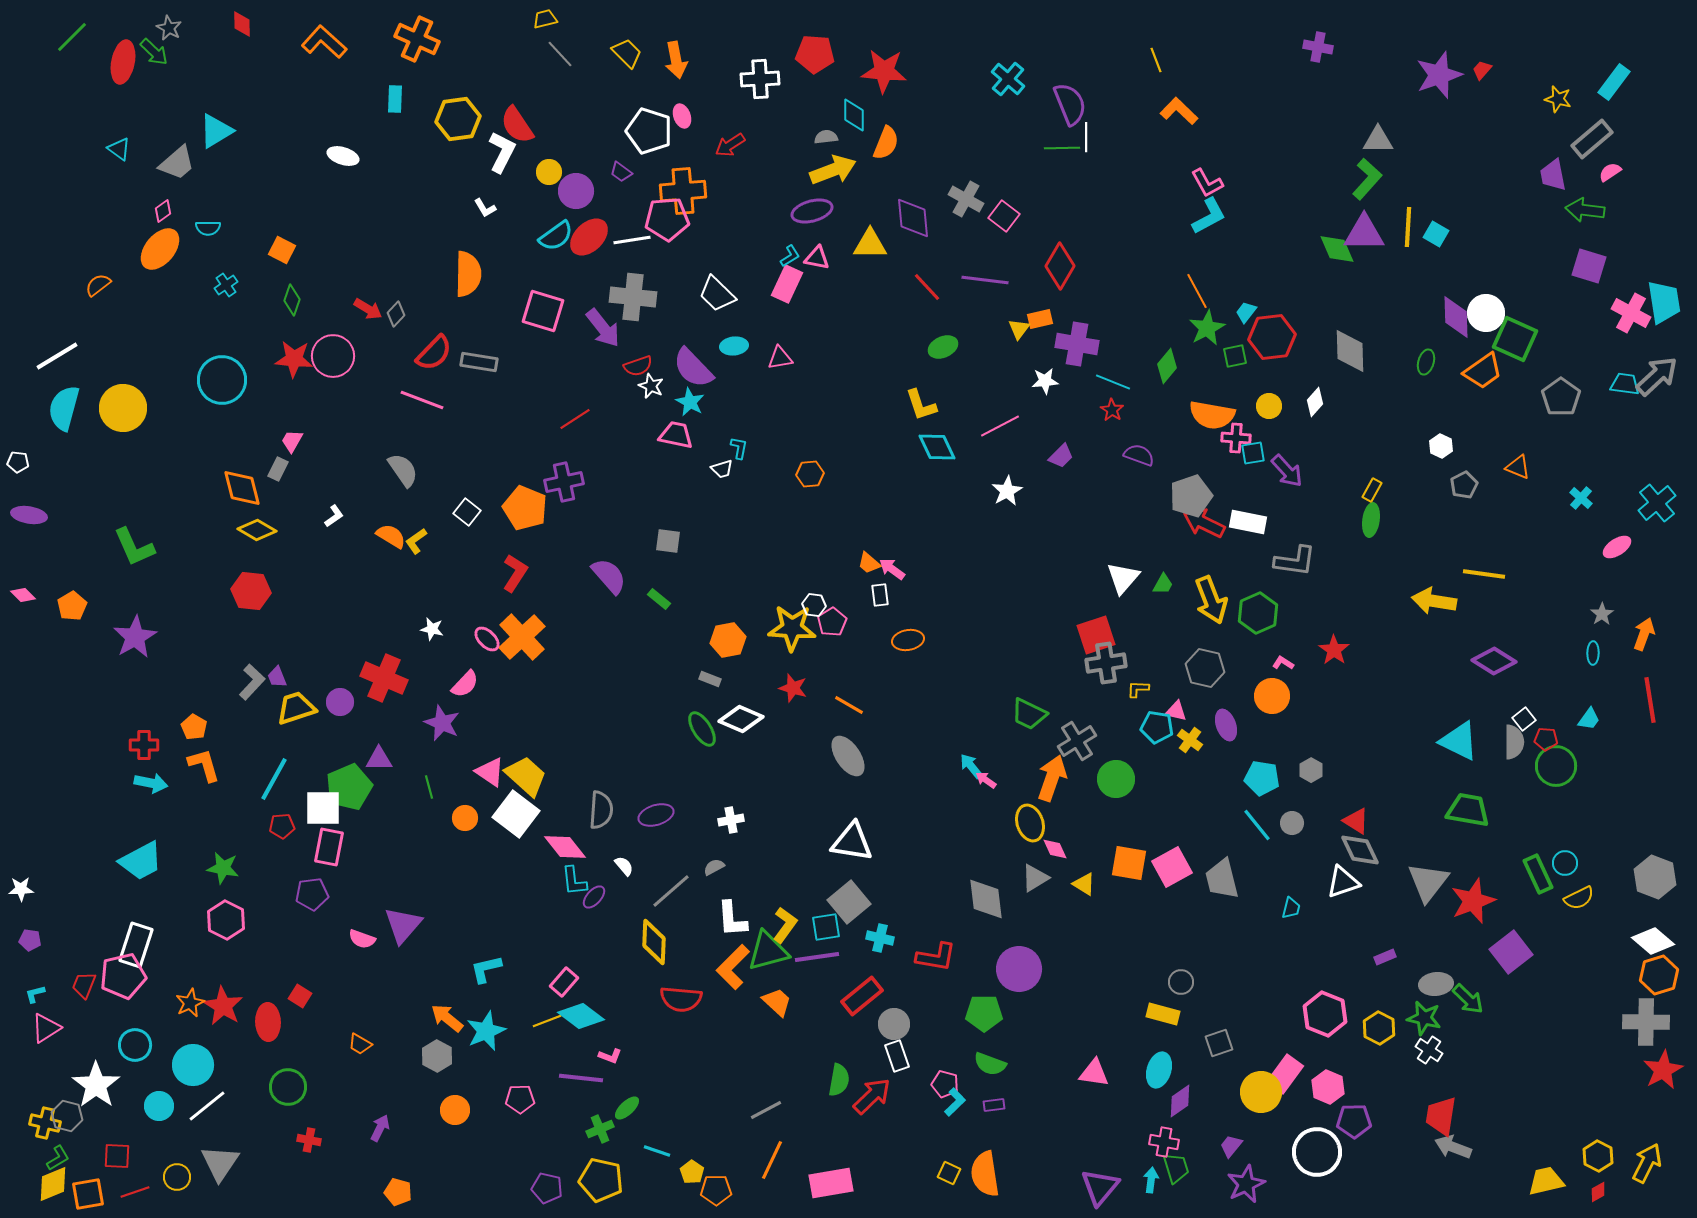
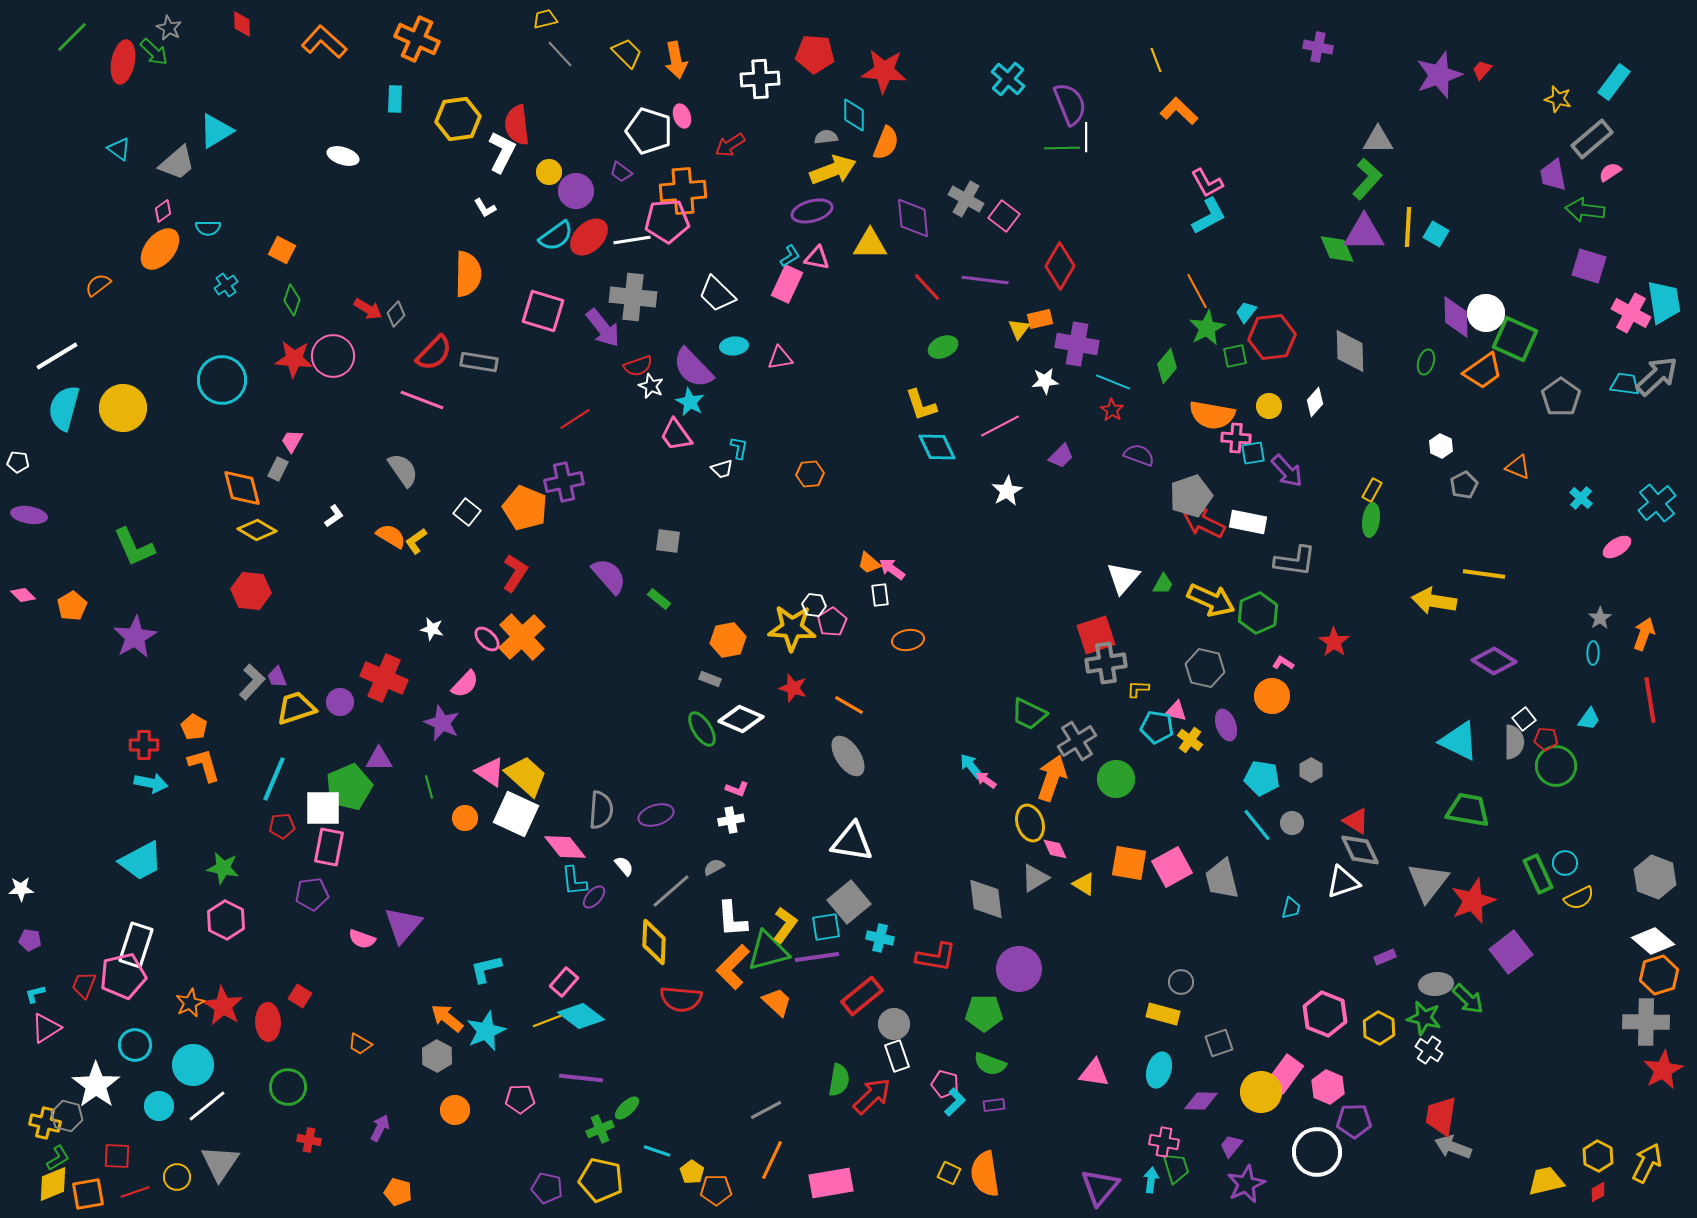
red semicircle at (517, 125): rotated 27 degrees clockwise
pink pentagon at (667, 219): moved 2 px down
pink trapezoid at (676, 435): rotated 138 degrees counterclockwise
yellow arrow at (1211, 600): rotated 45 degrees counterclockwise
gray star at (1602, 614): moved 2 px left, 4 px down
red star at (1334, 650): moved 8 px up
cyan line at (274, 779): rotated 6 degrees counterclockwise
white square at (516, 814): rotated 12 degrees counterclockwise
pink L-shape at (610, 1056): moved 127 px right, 267 px up
purple diamond at (1180, 1101): moved 21 px right; rotated 36 degrees clockwise
